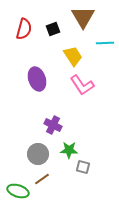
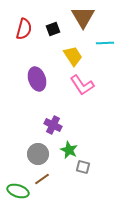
green star: rotated 24 degrees clockwise
